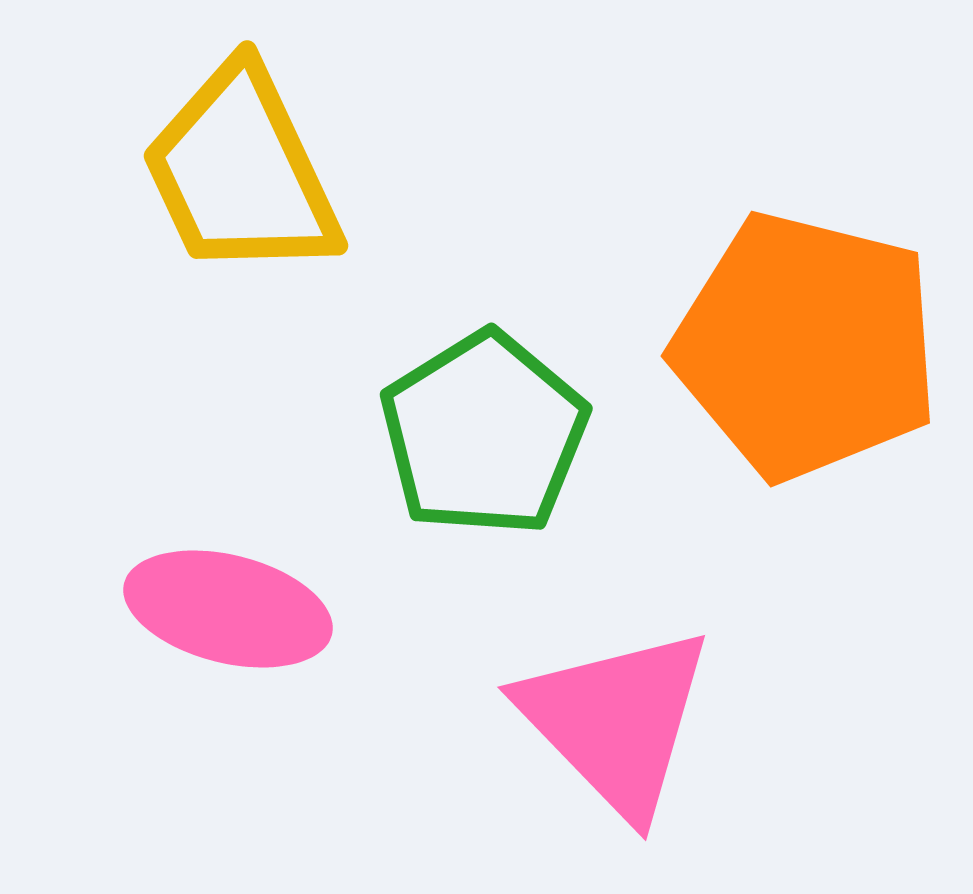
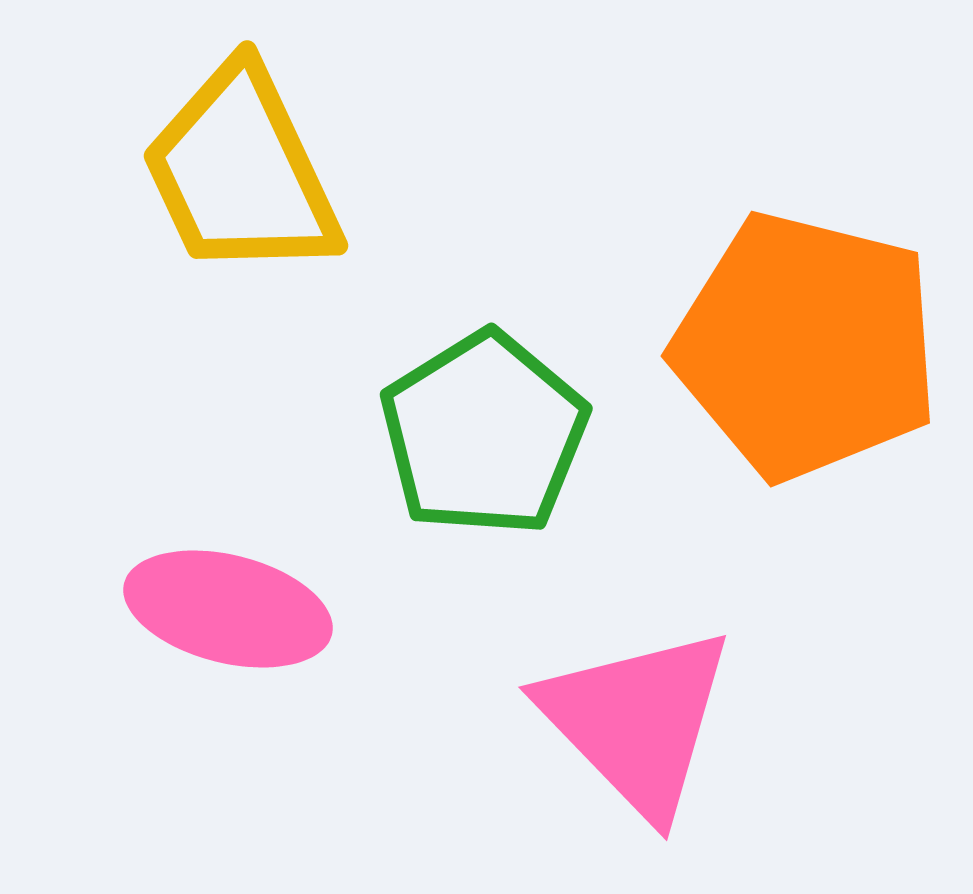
pink triangle: moved 21 px right
